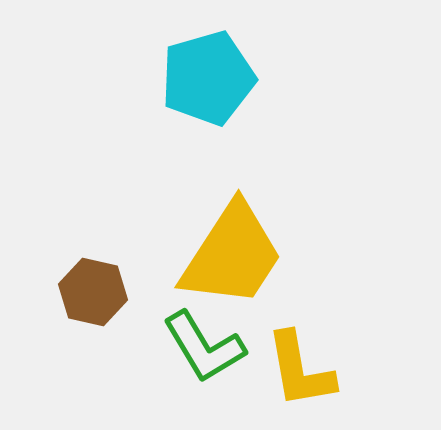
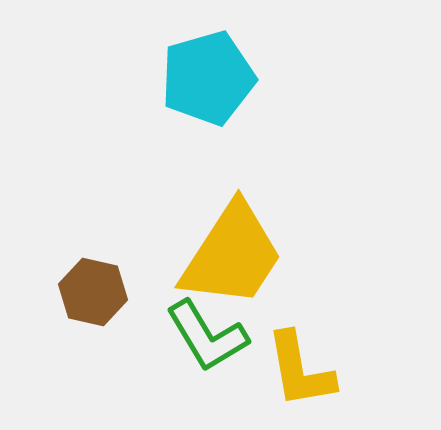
green L-shape: moved 3 px right, 11 px up
